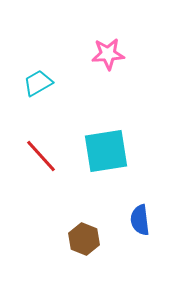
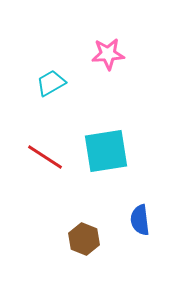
cyan trapezoid: moved 13 px right
red line: moved 4 px right, 1 px down; rotated 15 degrees counterclockwise
